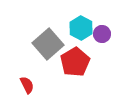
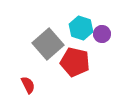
cyan hexagon: rotated 10 degrees counterclockwise
red pentagon: rotated 28 degrees counterclockwise
red semicircle: moved 1 px right
